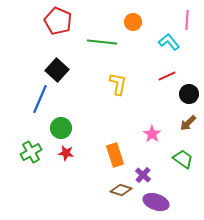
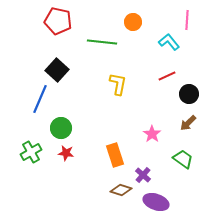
red pentagon: rotated 12 degrees counterclockwise
